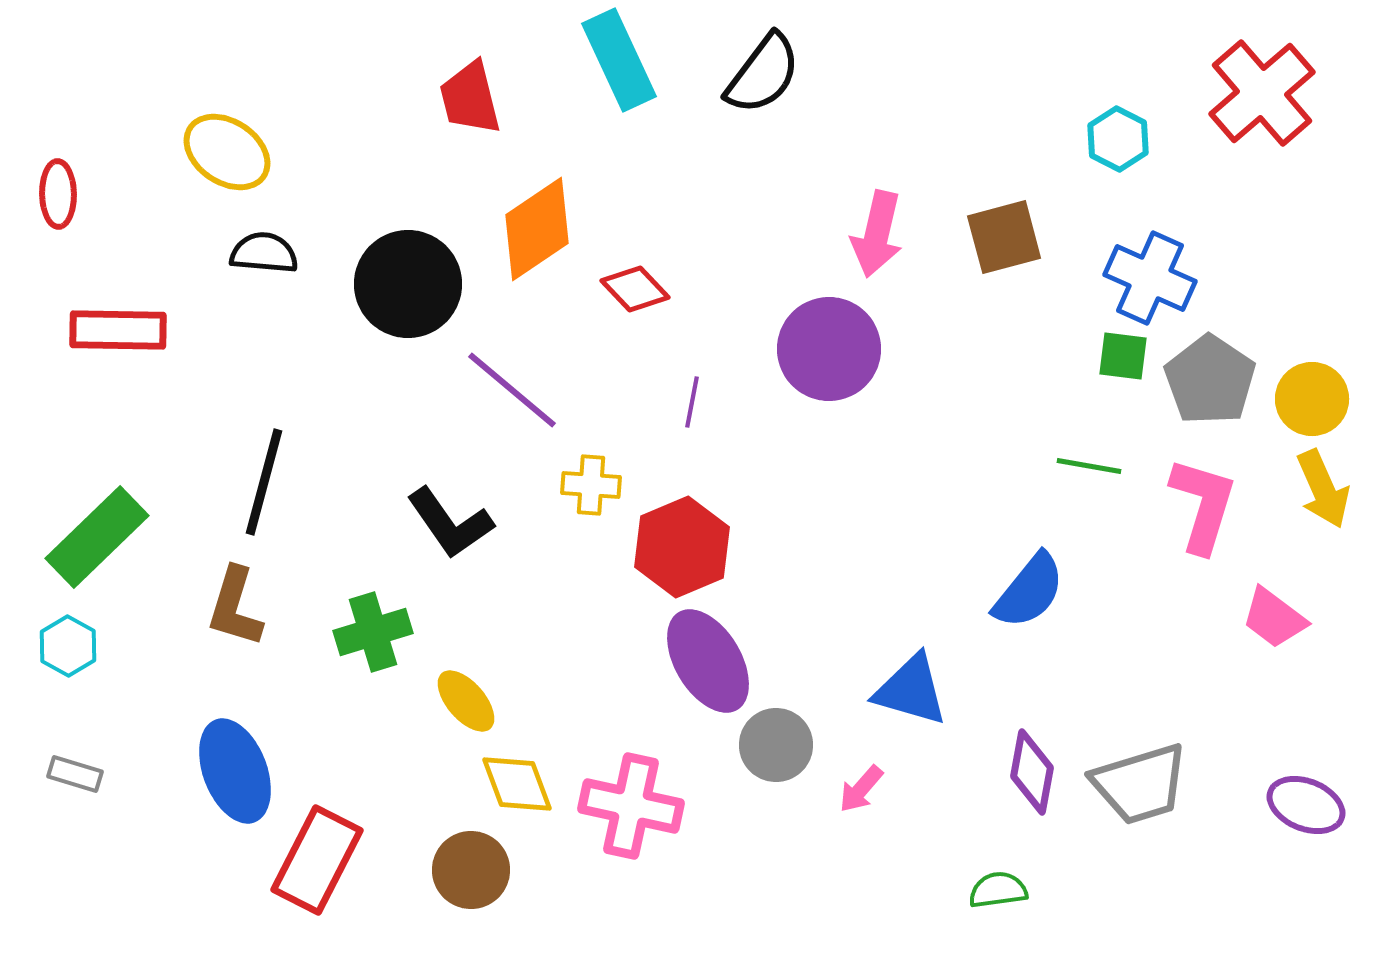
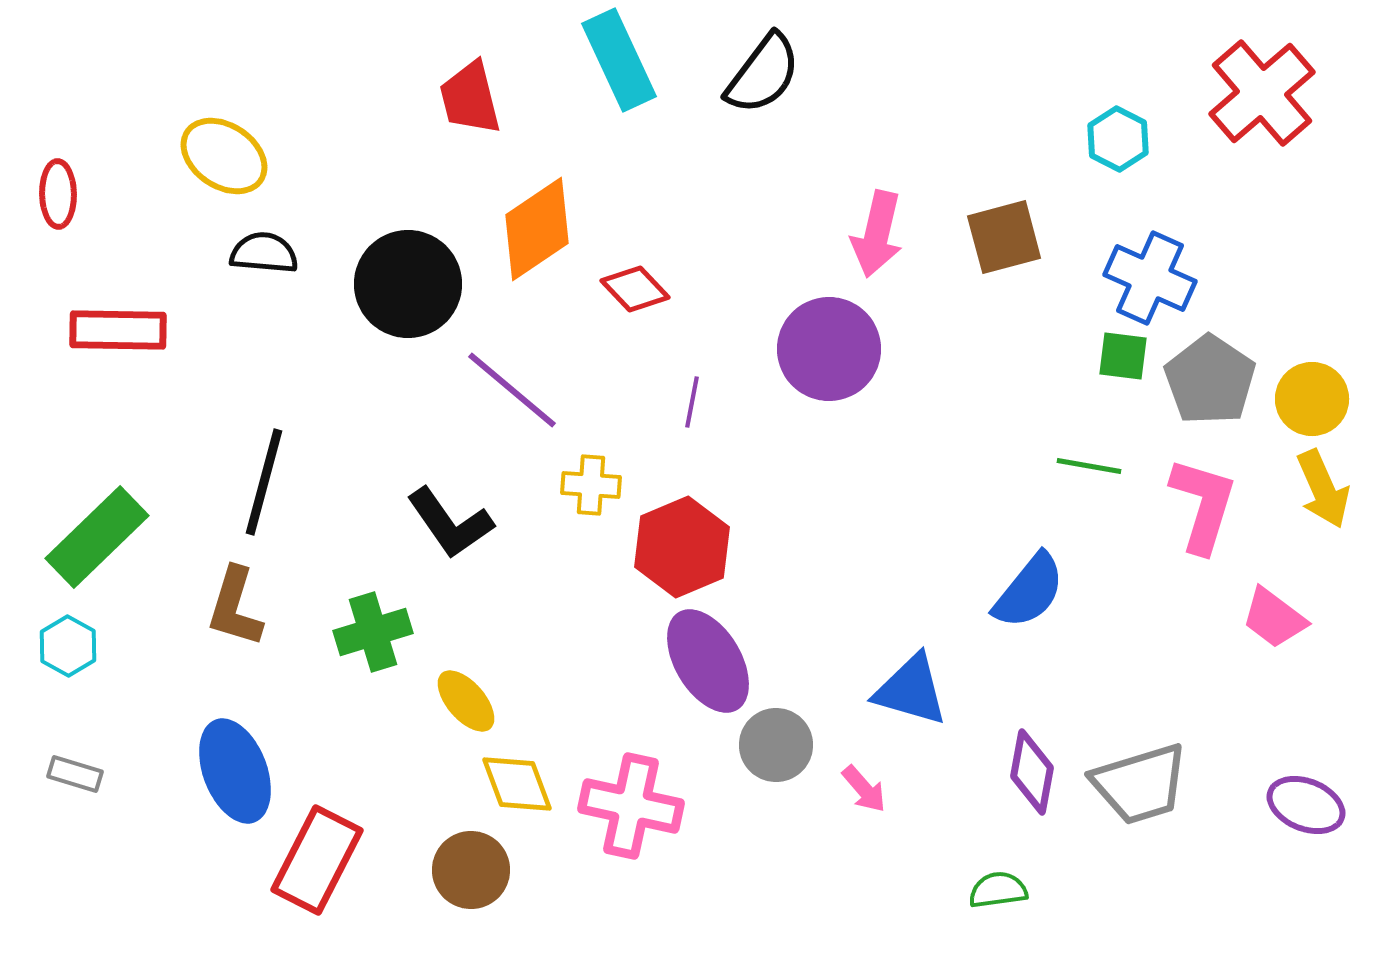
yellow ellipse at (227, 152): moved 3 px left, 4 px down
pink arrow at (861, 789): moved 3 px right; rotated 82 degrees counterclockwise
